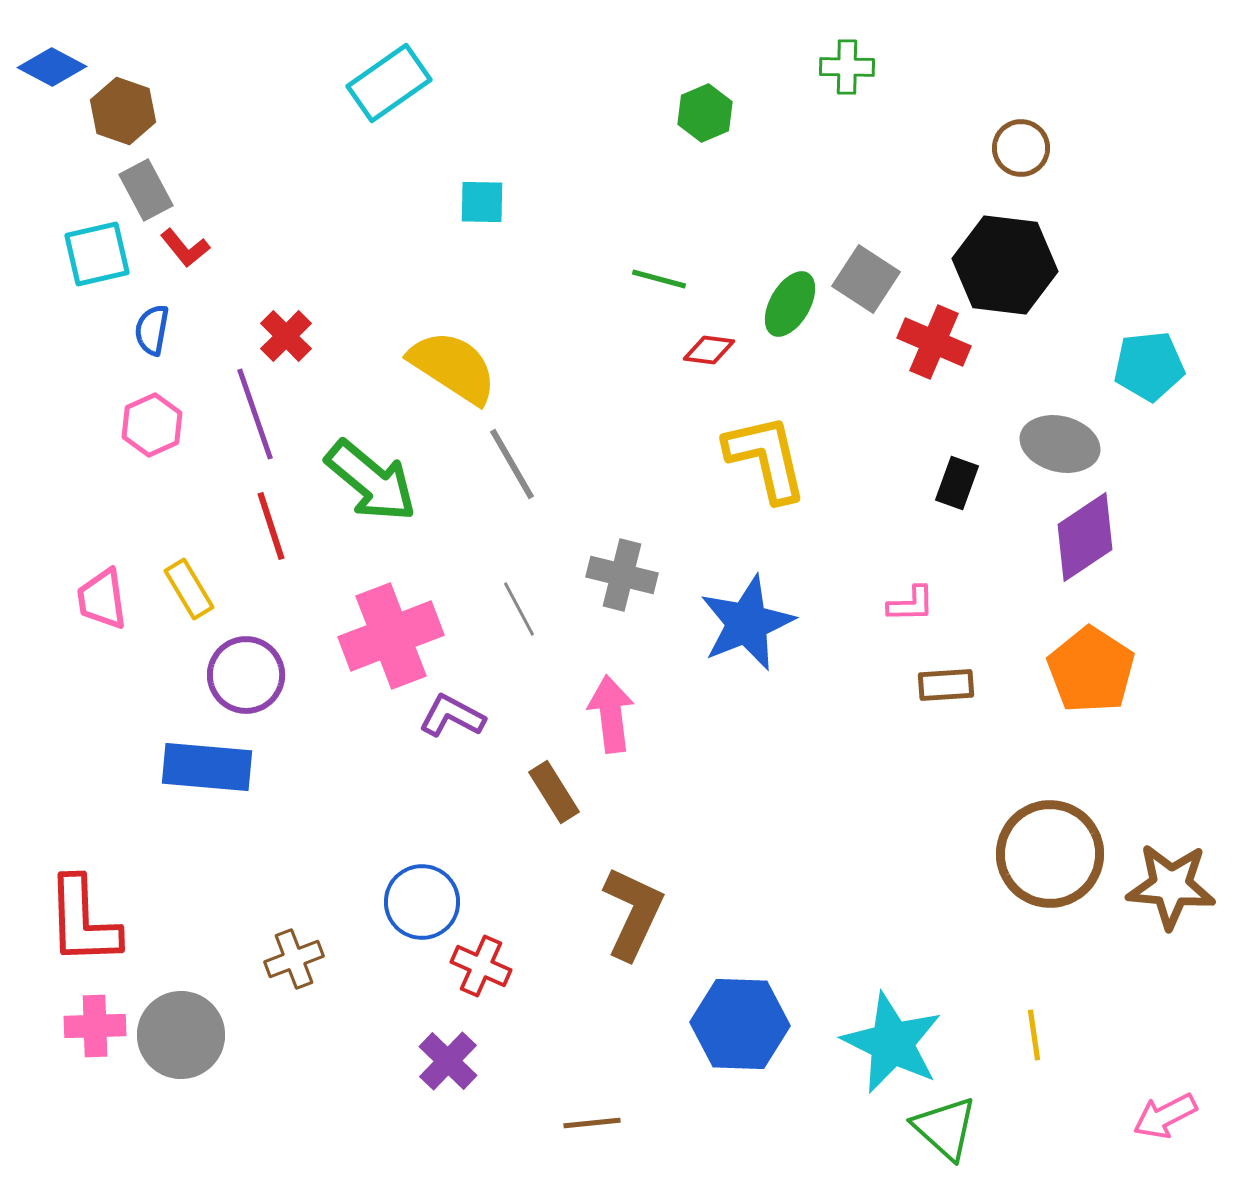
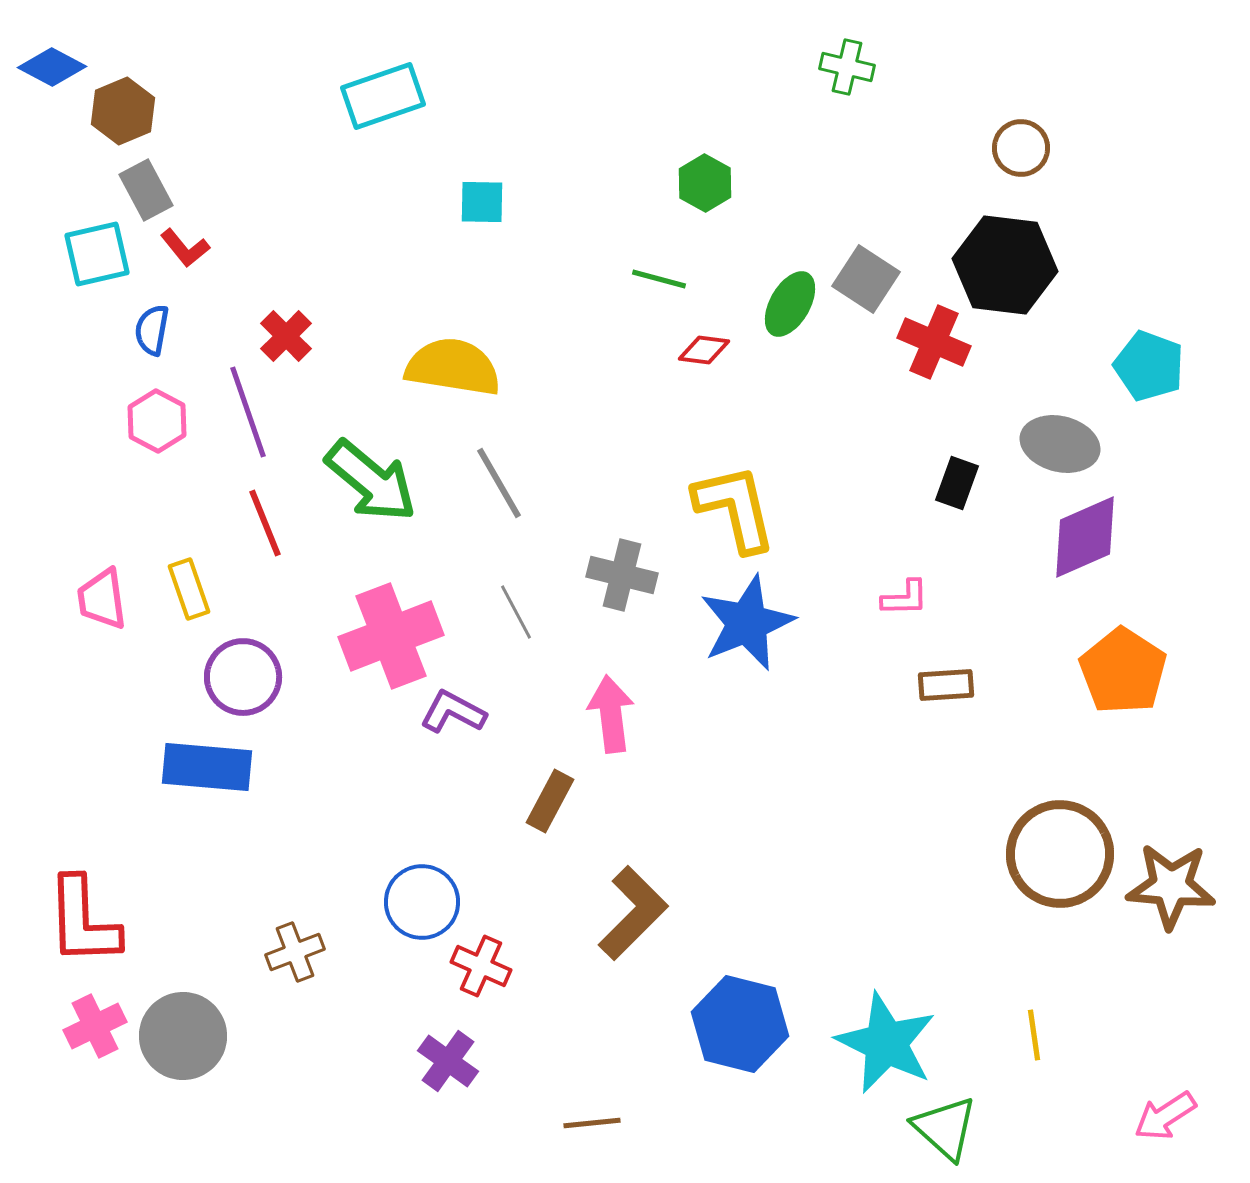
green cross at (847, 67): rotated 12 degrees clockwise
cyan rectangle at (389, 83): moved 6 px left, 13 px down; rotated 16 degrees clockwise
brown hexagon at (123, 111): rotated 18 degrees clockwise
green hexagon at (705, 113): moved 70 px down; rotated 8 degrees counterclockwise
red diamond at (709, 350): moved 5 px left
cyan pentagon at (1149, 366): rotated 26 degrees clockwise
yellow semicircle at (453, 367): rotated 24 degrees counterclockwise
purple line at (255, 414): moved 7 px left, 2 px up
pink hexagon at (152, 425): moved 5 px right, 4 px up; rotated 8 degrees counterclockwise
yellow L-shape at (766, 458): moved 31 px left, 50 px down
gray line at (512, 464): moved 13 px left, 19 px down
red line at (271, 526): moved 6 px left, 3 px up; rotated 4 degrees counterclockwise
purple diamond at (1085, 537): rotated 10 degrees clockwise
yellow rectangle at (189, 589): rotated 12 degrees clockwise
pink L-shape at (911, 604): moved 6 px left, 6 px up
gray line at (519, 609): moved 3 px left, 3 px down
orange pentagon at (1091, 670): moved 32 px right, 1 px down
purple circle at (246, 675): moved 3 px left, 2 px down
purple L-shape at (452, 716): moved 1 px right, 4 px up
brown rectangle at (554, 792): moved 4 px left, 9 px down; rotated 60 degrees clockwise
brown circle at (1050, 854): moved 10 px right
brown L-shape at (633, 913): rotated 20 degrees clockwise
brown cross at (294, 959): moved 1 px right, 7 px up
blue hexagon at (740, 1024): rotated 12 degrees clockwise
pink cross at (95, 1026): rotated 24 degrees counterclockwise
gray circle at (181, 1035): moved 2 px right, 1 px down
cyan star at (892, 1043): moved 6 px left
purple cross at (448, 1061): rotated 8 degrees counterclockwise
pink arrow at (1165, 1116): rotated 6 degrees counterclockwise
